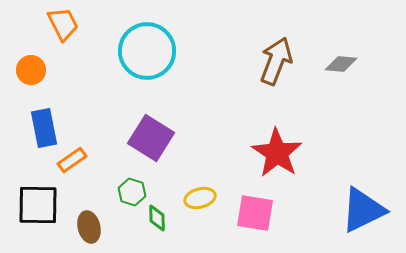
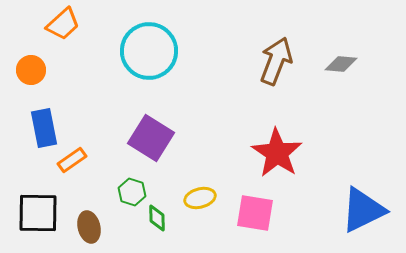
orange trapezoid: rotated 75 degrees clockwise
cyan circle: moved 2 px right
black square: moved 8 px down
